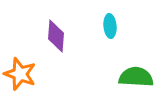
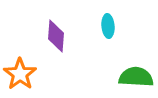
cyan ellipse: moved 2 px left
orange star: rotated 16 degrees clockwise
